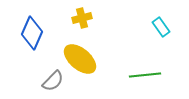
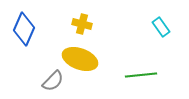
yellow cross: moved 6 px down; rotated 30 degrees clockwise
blue diamond: moved 8 px left, 4 px up
yellow ellipse: rotated 20 degrees counterclockwise
green line: moved 4 px left
